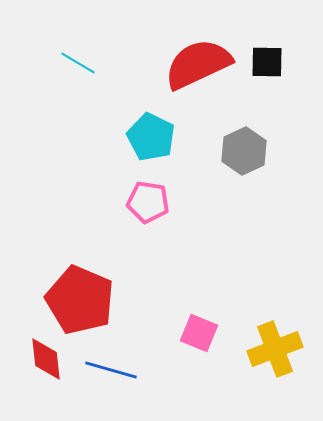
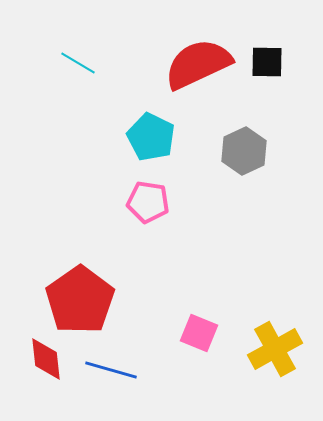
red pentagon: rotated 14 degrees clockwise
yellow cross: rotated 8 degrees counterclockwise
